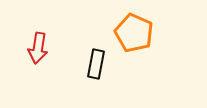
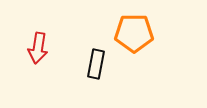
orange pentagon: rotated 24 degrees counterclockwise
